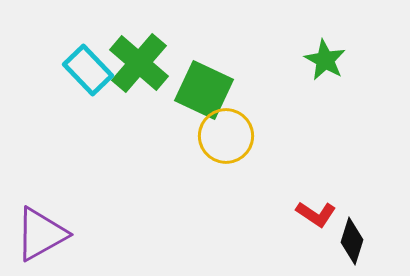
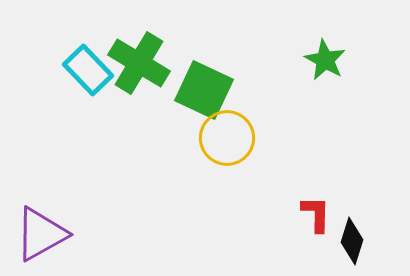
green cross: rotated 10 degrees counterclockwise
yellow circle: moved 1 px right, 2 px down
red L-shape: rotated 123 degrees counterclockwise
